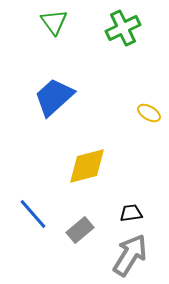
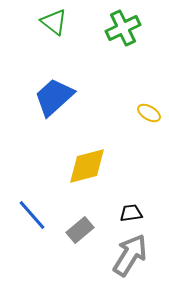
green triangle: rotated 16 degrees counterclockwise
blue line: moved 1 px left, 1 px down
